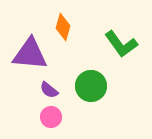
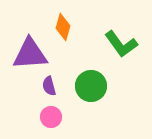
purple triangle: rotated 9 degrees counterclockwise
purple semicircle: moved 4 px up; rotated 36 degrees clockwise
